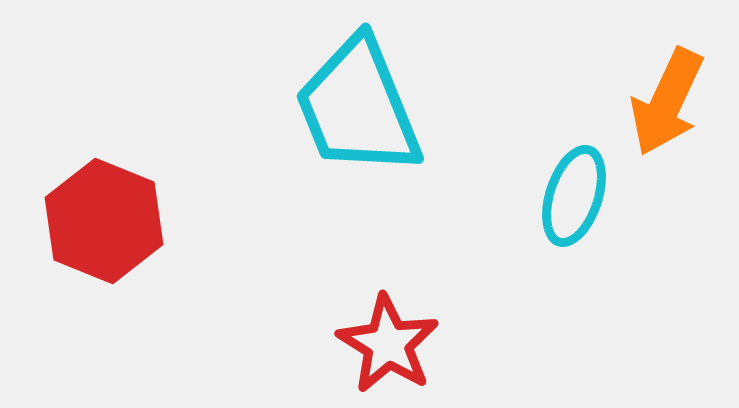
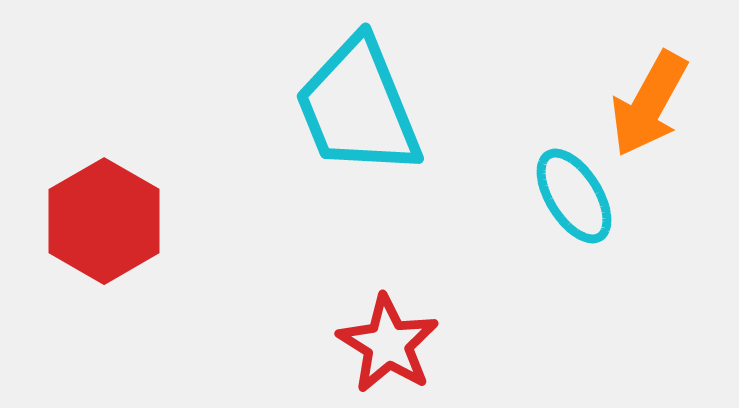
orange arrow: moved 18 px left, 2 px down; rotated 4 degrees clockwise
cyan ellipse: rotated 50 degrees counterclockwise
red hexagon: rotated 8 degrees clockwise
